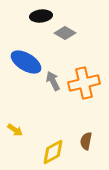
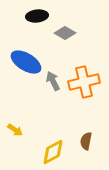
black ellipse: moved 4 px left
orange cross: moved 1 px up
